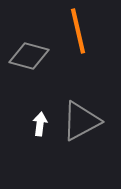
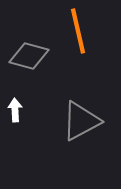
white arrow: moved 25 px left, 14 px up; rotated 10 degrees counterclockwise
